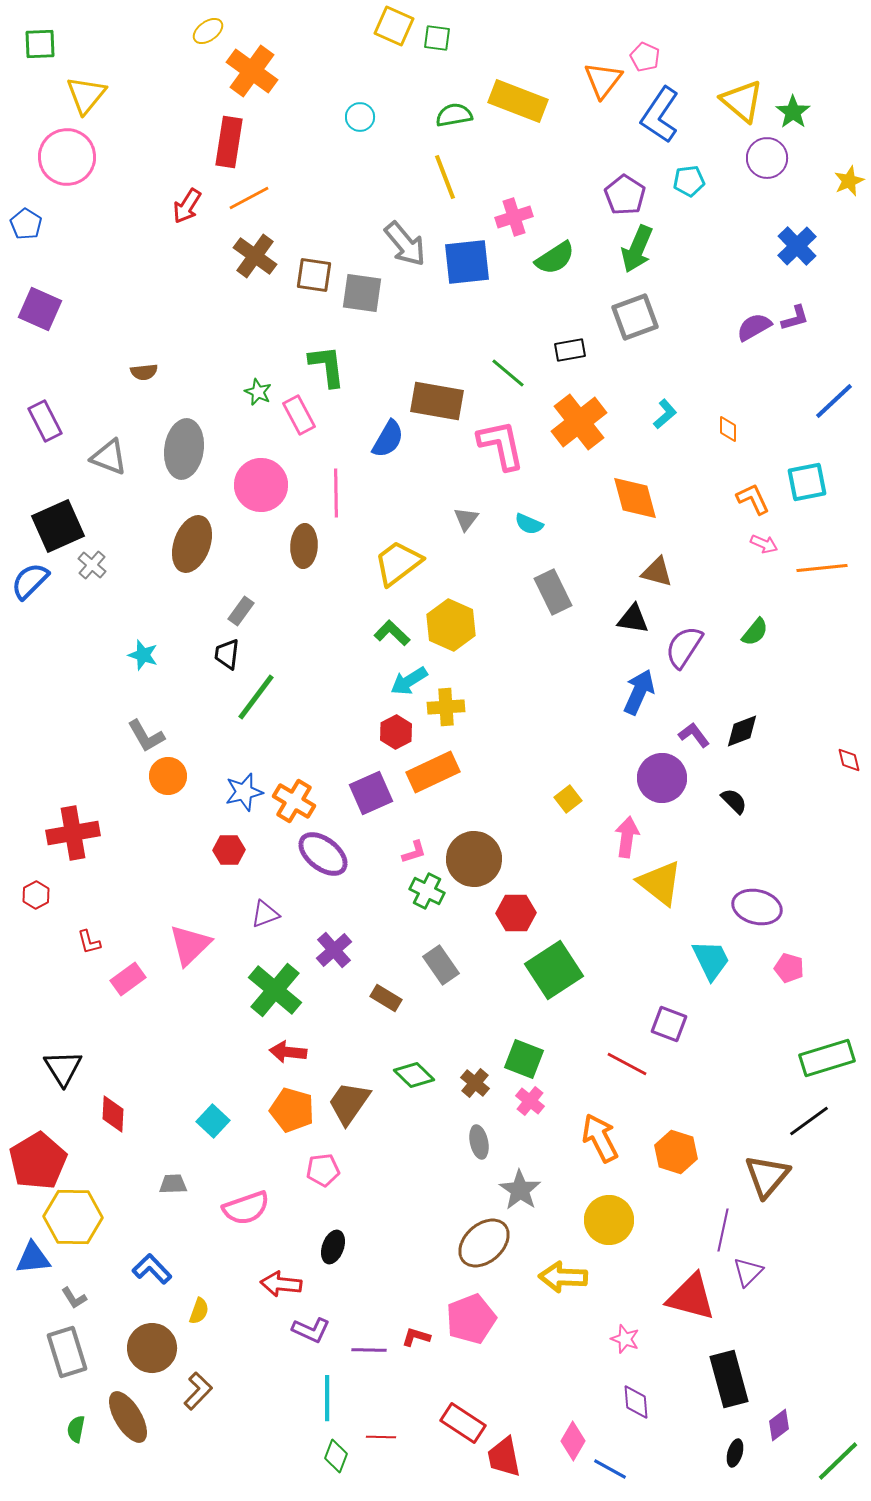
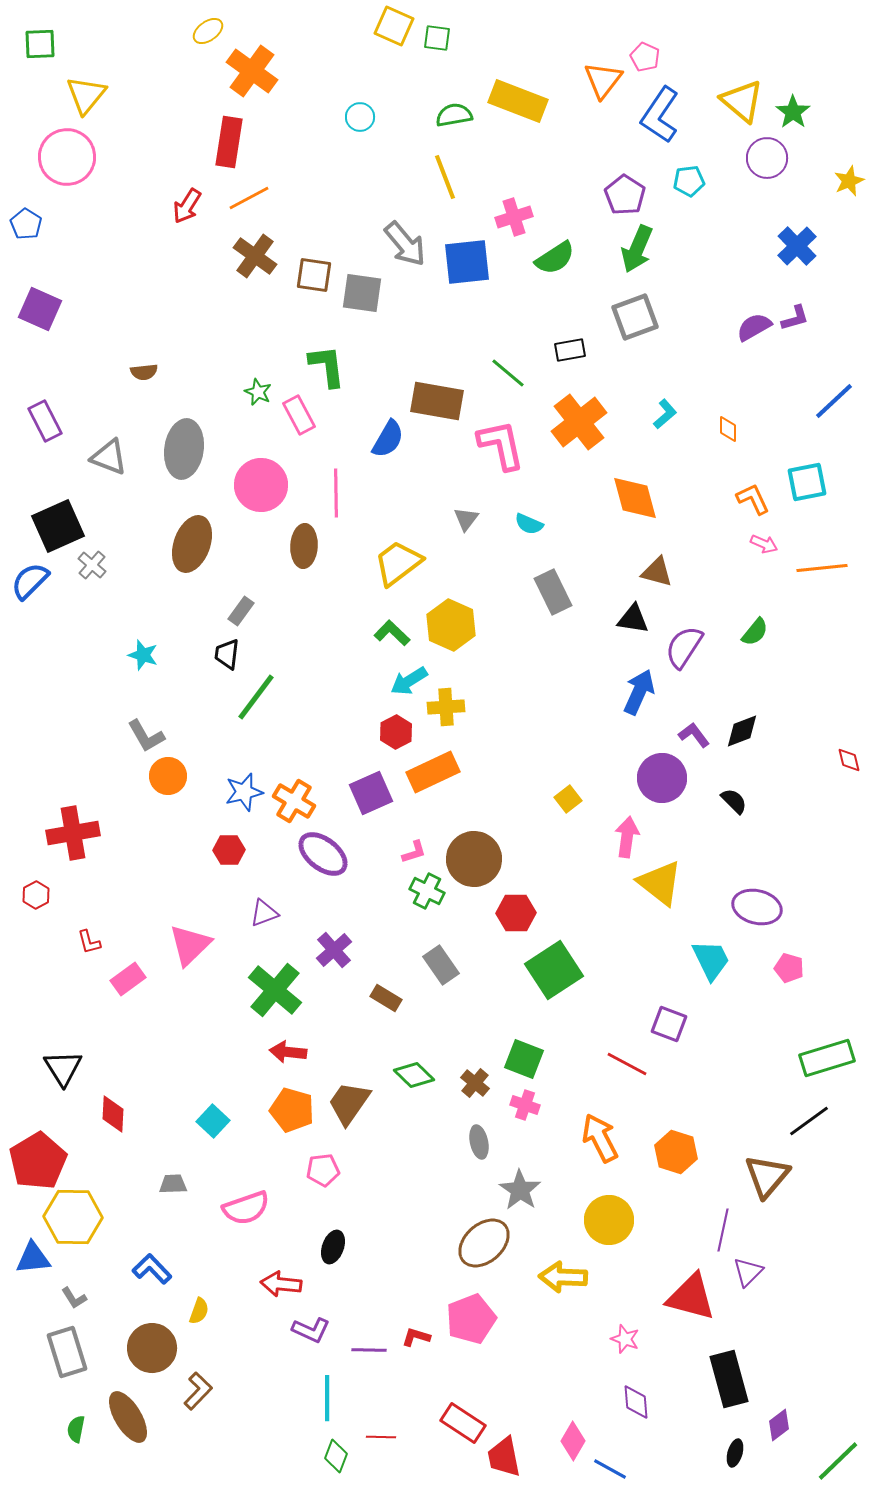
purple triangle at (265, 914): moved 1 px left, 1 px up
pink cross at (530, 1101): moved 5 px left, 4 px down; rotated 20 degrees counterclockwise
